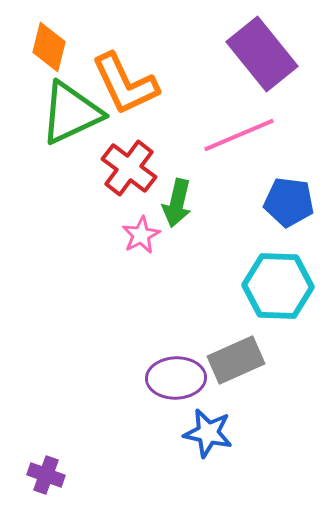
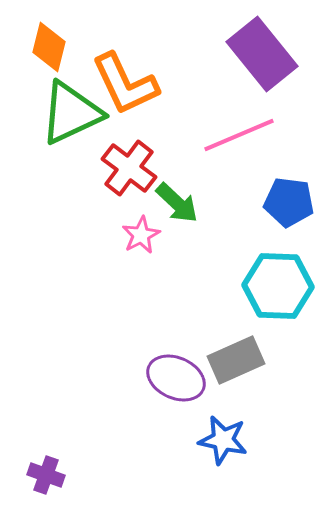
green arrow: rotated 60 degrees counterclockwise
purple ellipse: rotated 26 degrees clockwise
blue star: moved 15 px right, 7 px down
